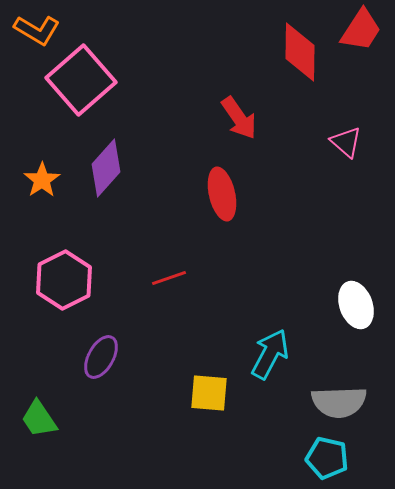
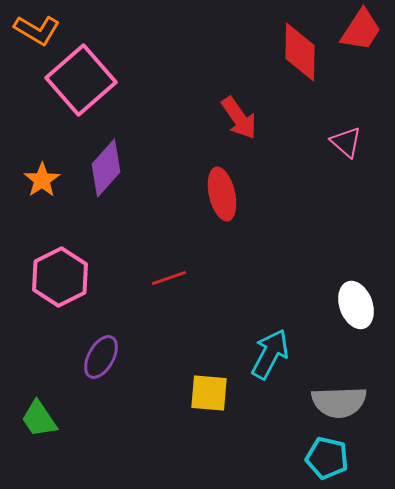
pink hexagon: moved 4 px left, 3 px up
